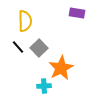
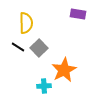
purple rectangle: moved 1 px right, 1 px down
yellow semicircle: moved 1 px right, 2 px down
black line: rotated 16 degrees counterclockwise
orange star: moved 3 px right, 2 px down
